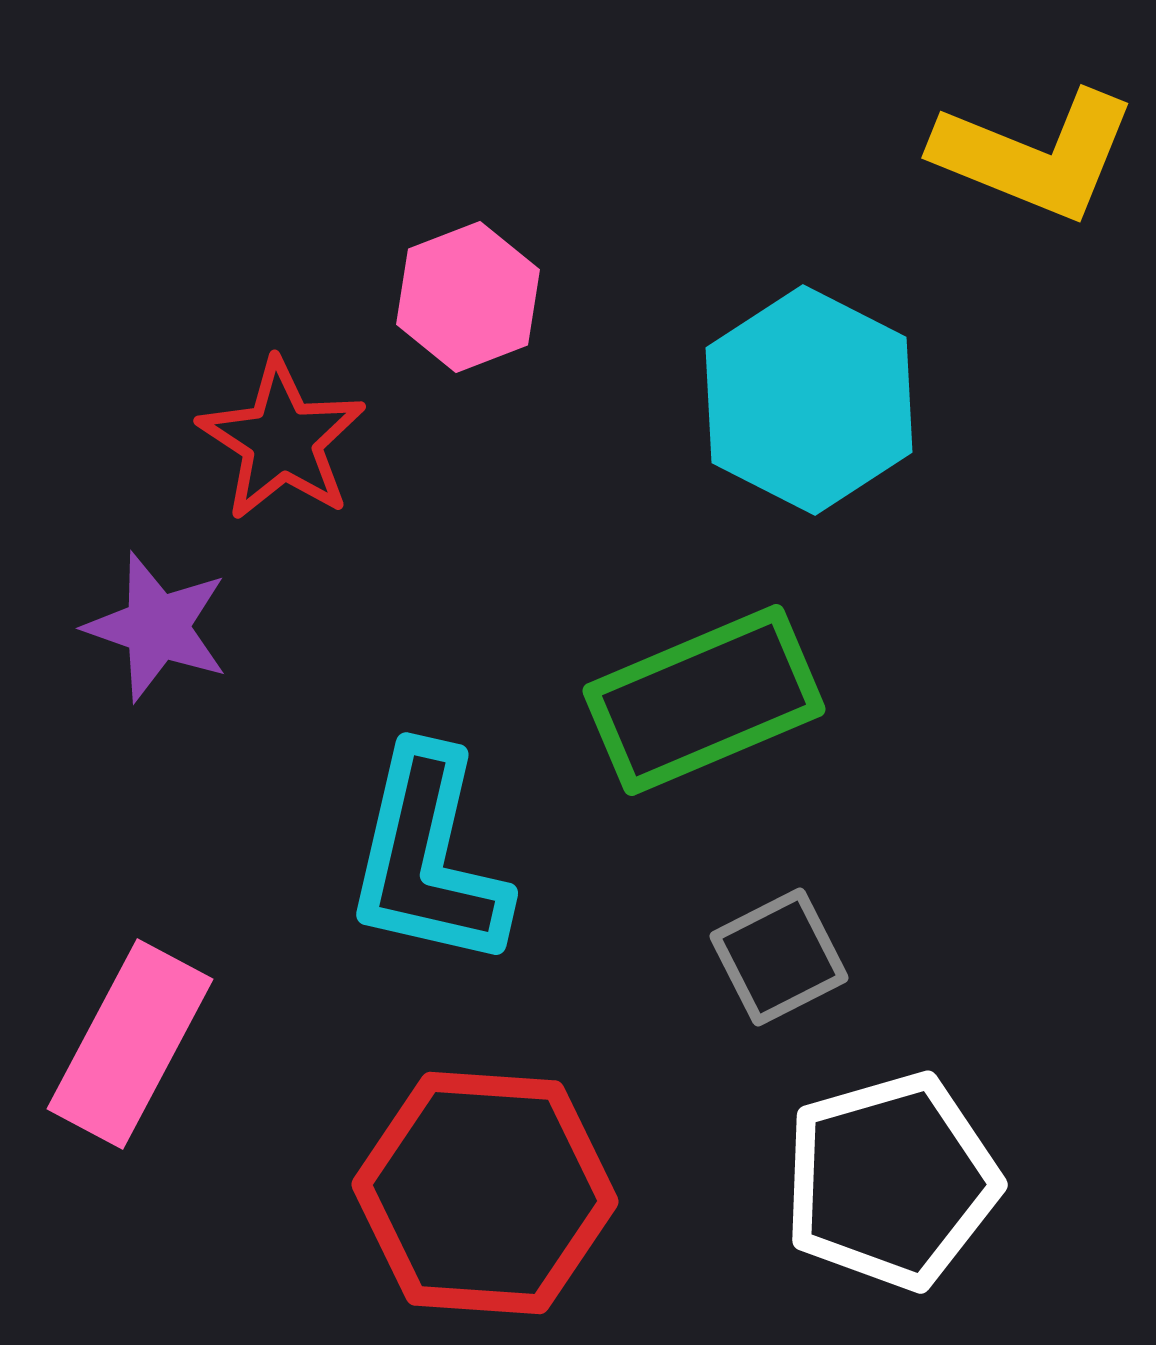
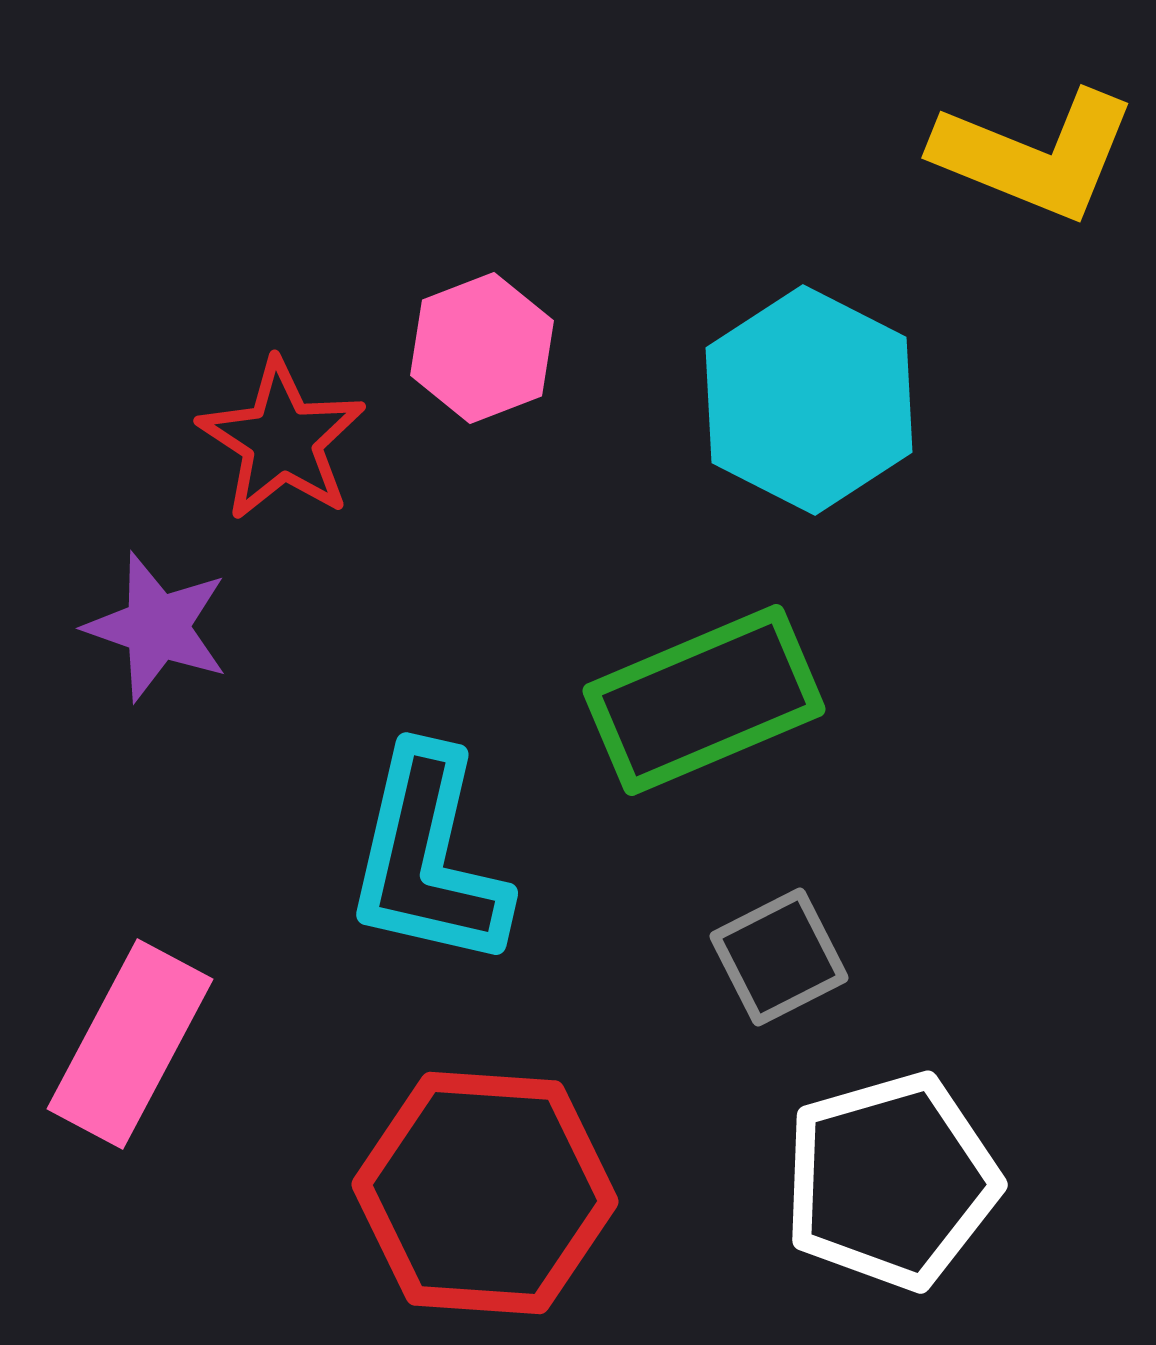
pink hexagon: moved 14 px right, 51 px down
